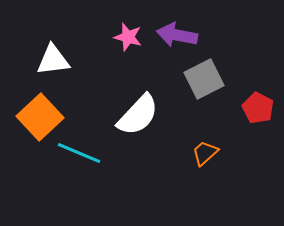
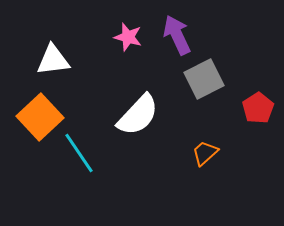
purple arrow: rotated 54 degrees clockwise
red pentagon: rotated 12 degrees clockwise
cyan line: rotated 33 degrees clockwise
